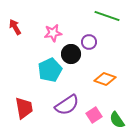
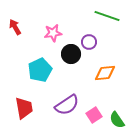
cyan pentagon: moved 10 px left
orange diamond: moved 6 px up; rotated 25 degrees counterclockwise
